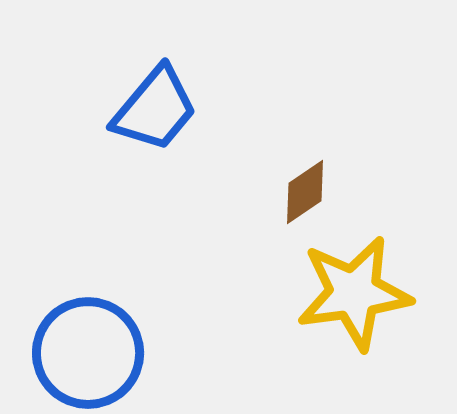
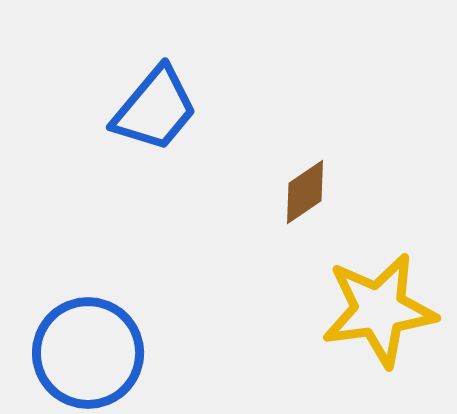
yellow star: moved 25 px right, 17 px down
